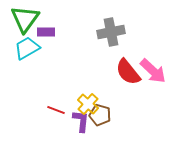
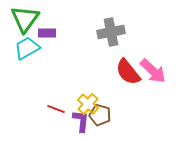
purple rectangle: moved 1 px right, 1 px down
red line: moved 1 px up
